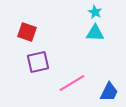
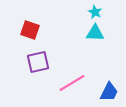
red square: moved 3 px right, 2 px up
